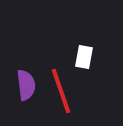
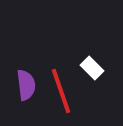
white rectangle: moved 8 px right, 11 px down; rotated 55 degrees counterclockwise
